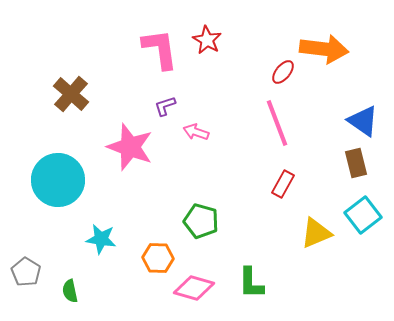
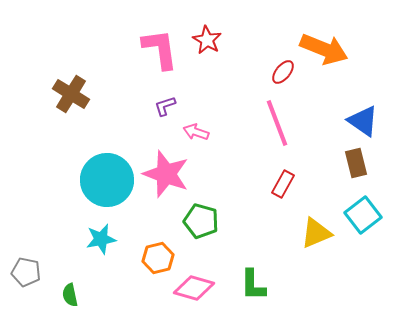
orange arrow: rotated 15 degrees clockwise
brown cross: rotated 9 degrees counterclockwise
pink star: moved 36 px right, 27 px down
cyan circle: moved 49 px right
cyan star: rotated 20 degrees counterclockwise
orange hexagon: rotated 16 degrees counterclockwise
gray pentagon: rotated 20 degrees counterclockwise
green L-shape: moved 2 px right, 2 px down
green semicircle: moved 4 px down
